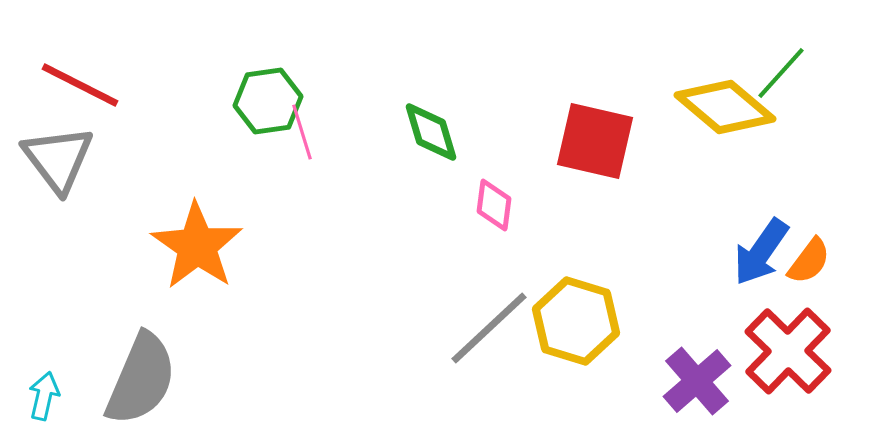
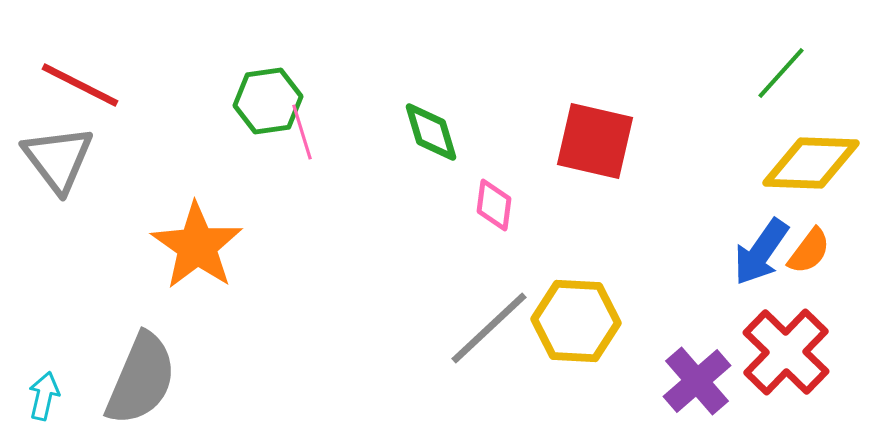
yellow diamond: moved 86 px right, 56 px down; rotated 38 degrees counterclockwise
orange semicircle: moved 10 px up
yellow hexagon: rotated 14 degrees counterclockwise
red cross: moved 2 px left, 1 px down
